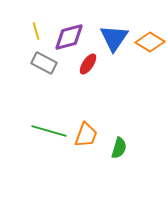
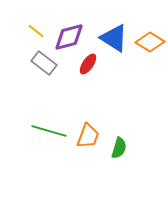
yellow line: rotated 36 degrees counterclockwise
blue triangle: rotated 32 degrees counterclockwise
gray rectangle: rotated 10 degrees clockwise
orange trapezoid: moved 2 px right, 1 px down
